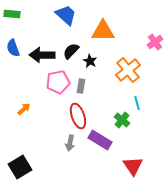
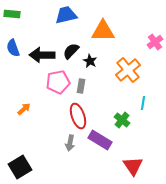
blue trapezoid: rotated 55 degrees counterclockwise
cyan line: moved 6 px right; rotated 24 degrees clockwise
